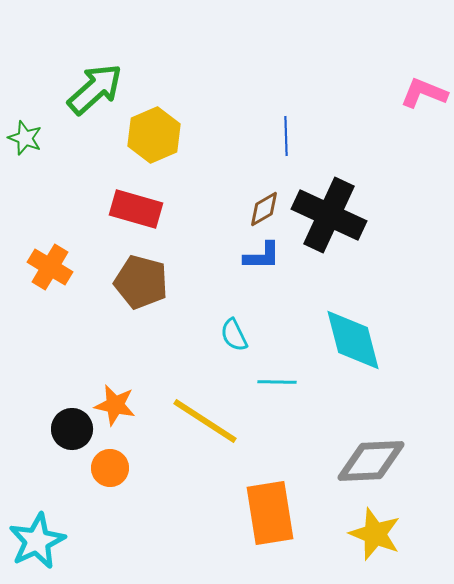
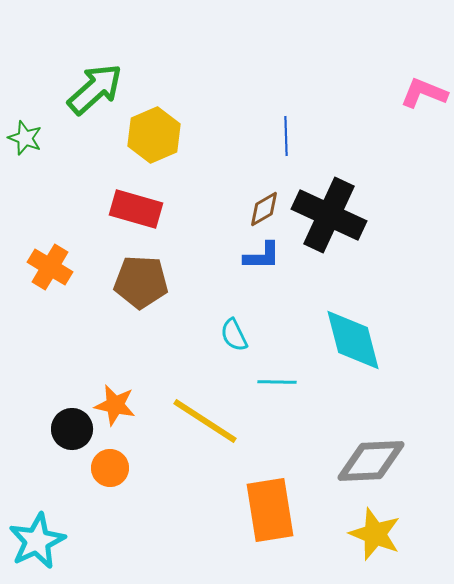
brown pentagon: rotated 12 degrees counterclockwise
orange rectangle: moved 3 px up
